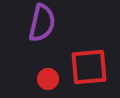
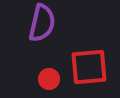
red circle: moved 1 px right
